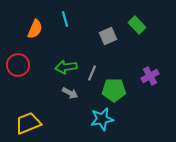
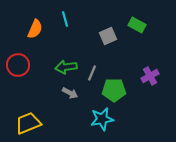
green rectangle: rotated 18 degrees counterclockwise
